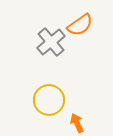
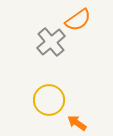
orange semicircle: moved 2 px left, 5 px up
orange arrow: rotated 30 degrees counterclockwise
